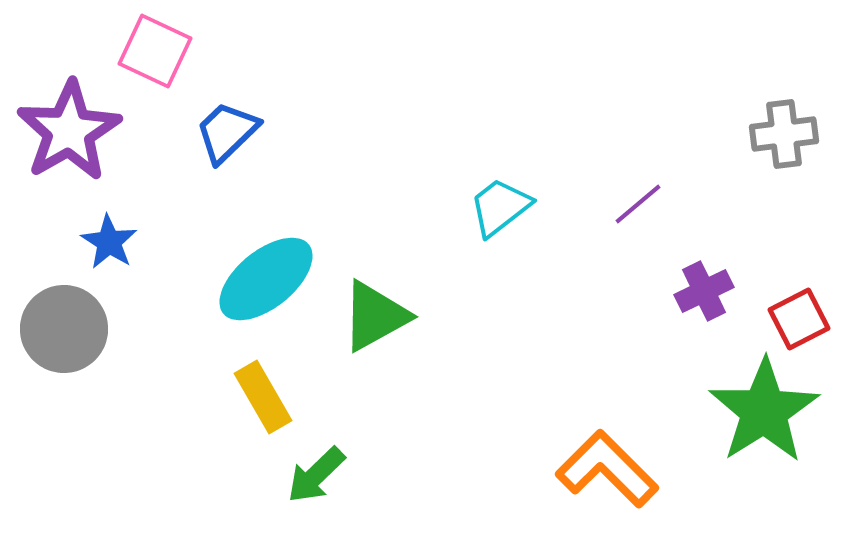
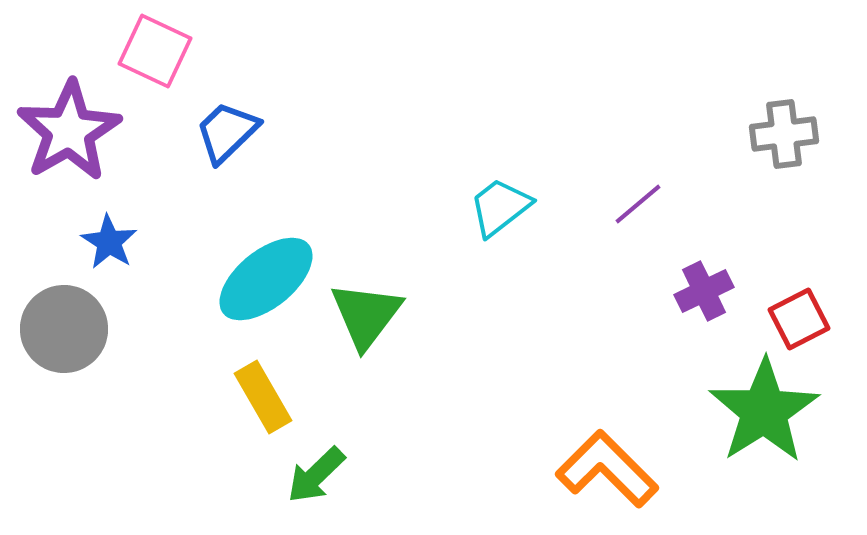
green triangle: moved 9 px left, 1 px up; rotated 24 degrees counterclockwise
